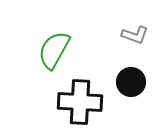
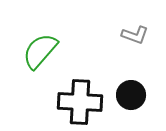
green semicircle: moved 14 px left, 1 px down; rotated 12 degrees clockwise
black circle: moved 13 px down
